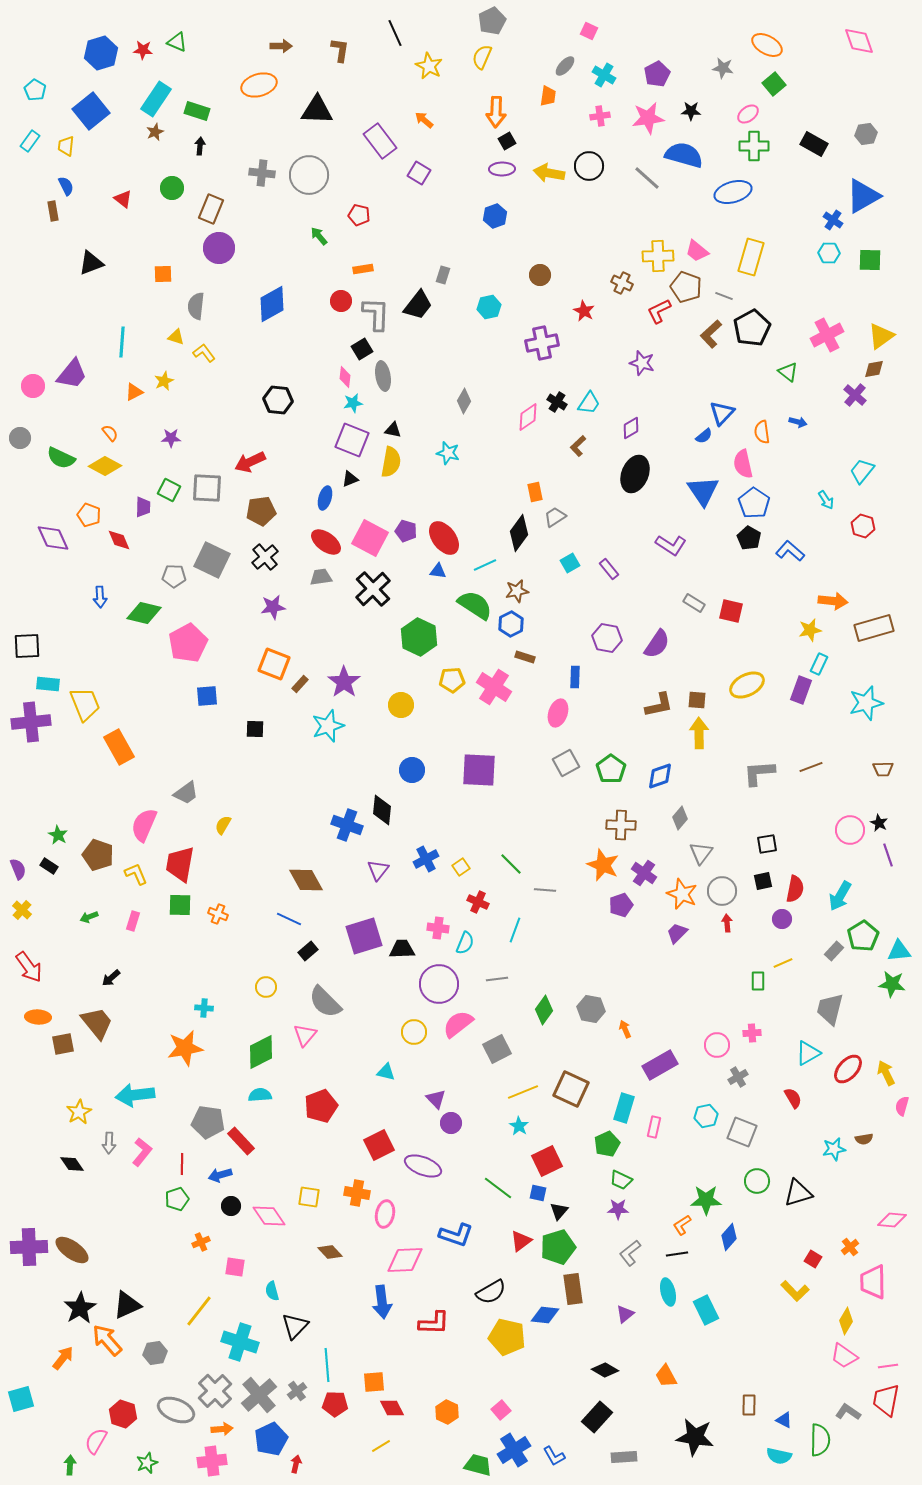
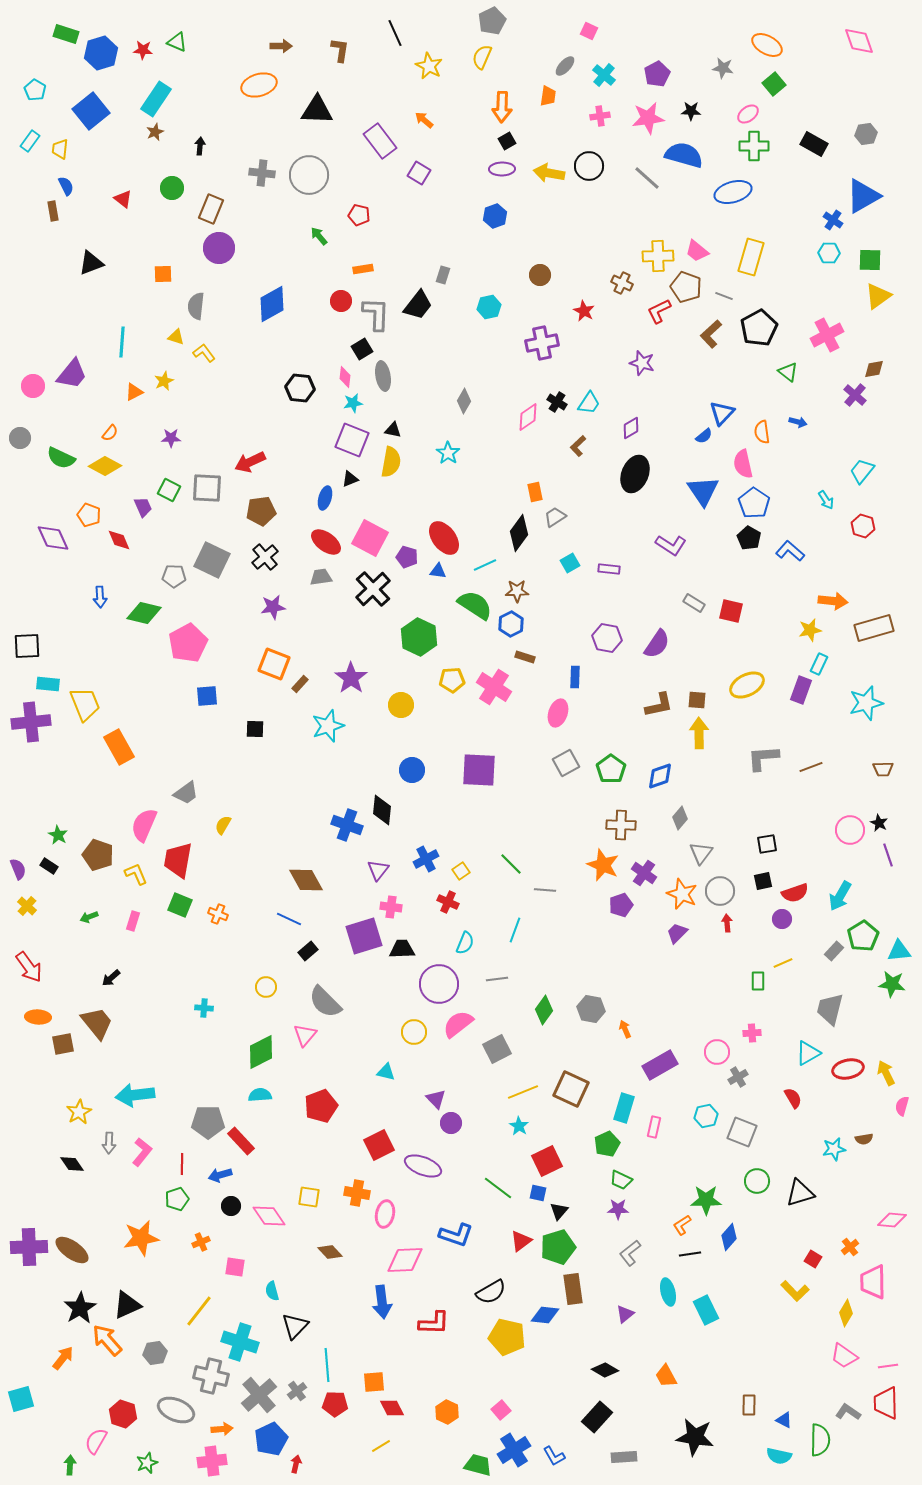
cyan cross at (604, 75): rotated 10 degrees clockwise
green rectangle at (197, 111): moved 131 px left, 77 px up
orange arrow at (496, 112): moved 6 px right, 5 px up
yellow trapezoid at (66, 146): moved 6 px left, 3 px down
black pentagon at (752, 328): moved 7 px right
yellow triangle at (881, 336): moved 3 px left, 40 px up
black hexagon at (278, 400): moved 22 px right, 12 px up
orange semicircle at (110, 433): rotated 78 degrees clockwise
cyan star at (448, 453): rotated 20 degrees clockwise
purple trapezoid at (143, 507): rotated 25 degrees counterclockwise
purple pentagon at (406, 531): moved 1 px right, 26 px down
purple rectangle at (609, 569): rotated 45 degrees counterclockwise
brown star at (517, 591): rotated 10 degrees clockwise
purple star at (344, 682): moved 7 px right, 4 px up
gray L-shape at (759, 773): moved 4 px right, 15 px up
red trapezoid at (180, 864): moved 2 px left, 4 px up
yellow square at (461, 867): moved 4 px down
red semicircle at (795, 889): moved 4 px down; rotated 60 degrees clockwise
gray circle at (722, 891): moved 2 px left
red cross at (478, 902): moved 30 px left
green square at (180, 905): rotated 20 degrees clockwise
yellow cross at (22, 910): moved 5 px right, 4 px up
pink cross at (438, 928): moved 47 px left, 21 px up
pink circle at (717, 1045): moved 7 px down
orange star at (185, 1048): moved 44 px left, 190 px down
red ellipse at (848, 1069): rotated 36 degrees clockwise
gray pentagon at (208, 1122): rotated 8 degrees counterclockwise
black triangle at (798, 1193): moved 2 px right
black line at (677, 1254): moved 13 px right
yellow diamond at (846, 1321): moved 8 px up
gray cross at (215, 1391): moved 4 px left, 15 px up; rotated 32 degrees counterclockwise
red trapezoid at (886, 1400): moved 3 px down; rotated 12 degrees counterclockwise
